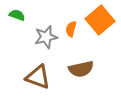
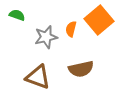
orange square: moved 1 px left
